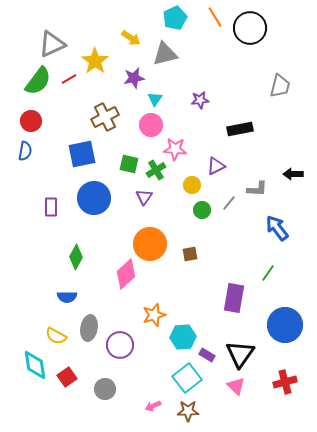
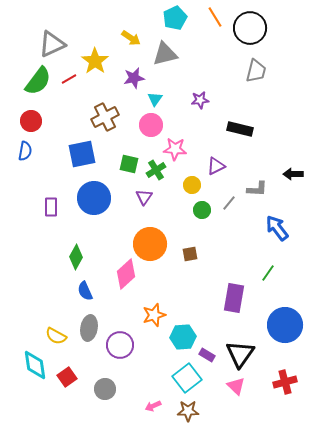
gray trapezoid at (280, 86): moved 24 px left, 15 px up
black rectangle at (240, 129): rotated 25 degrees clockwise
blue semicircle at (67, 297): moved 18 px right, 6 px up; rotated 66 degrees clockwise
